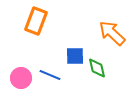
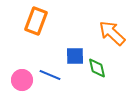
pink circle: moved 1 px right, 2 px down
